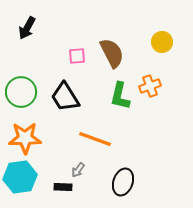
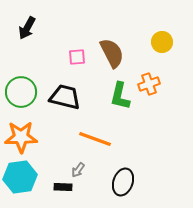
pink square: moved 1 px down
orange cross: moved 1 px left, 2 px up
black trapezoid: rotated 136 degrees clockwise
orange star: moved 4 px left, 1 px up
